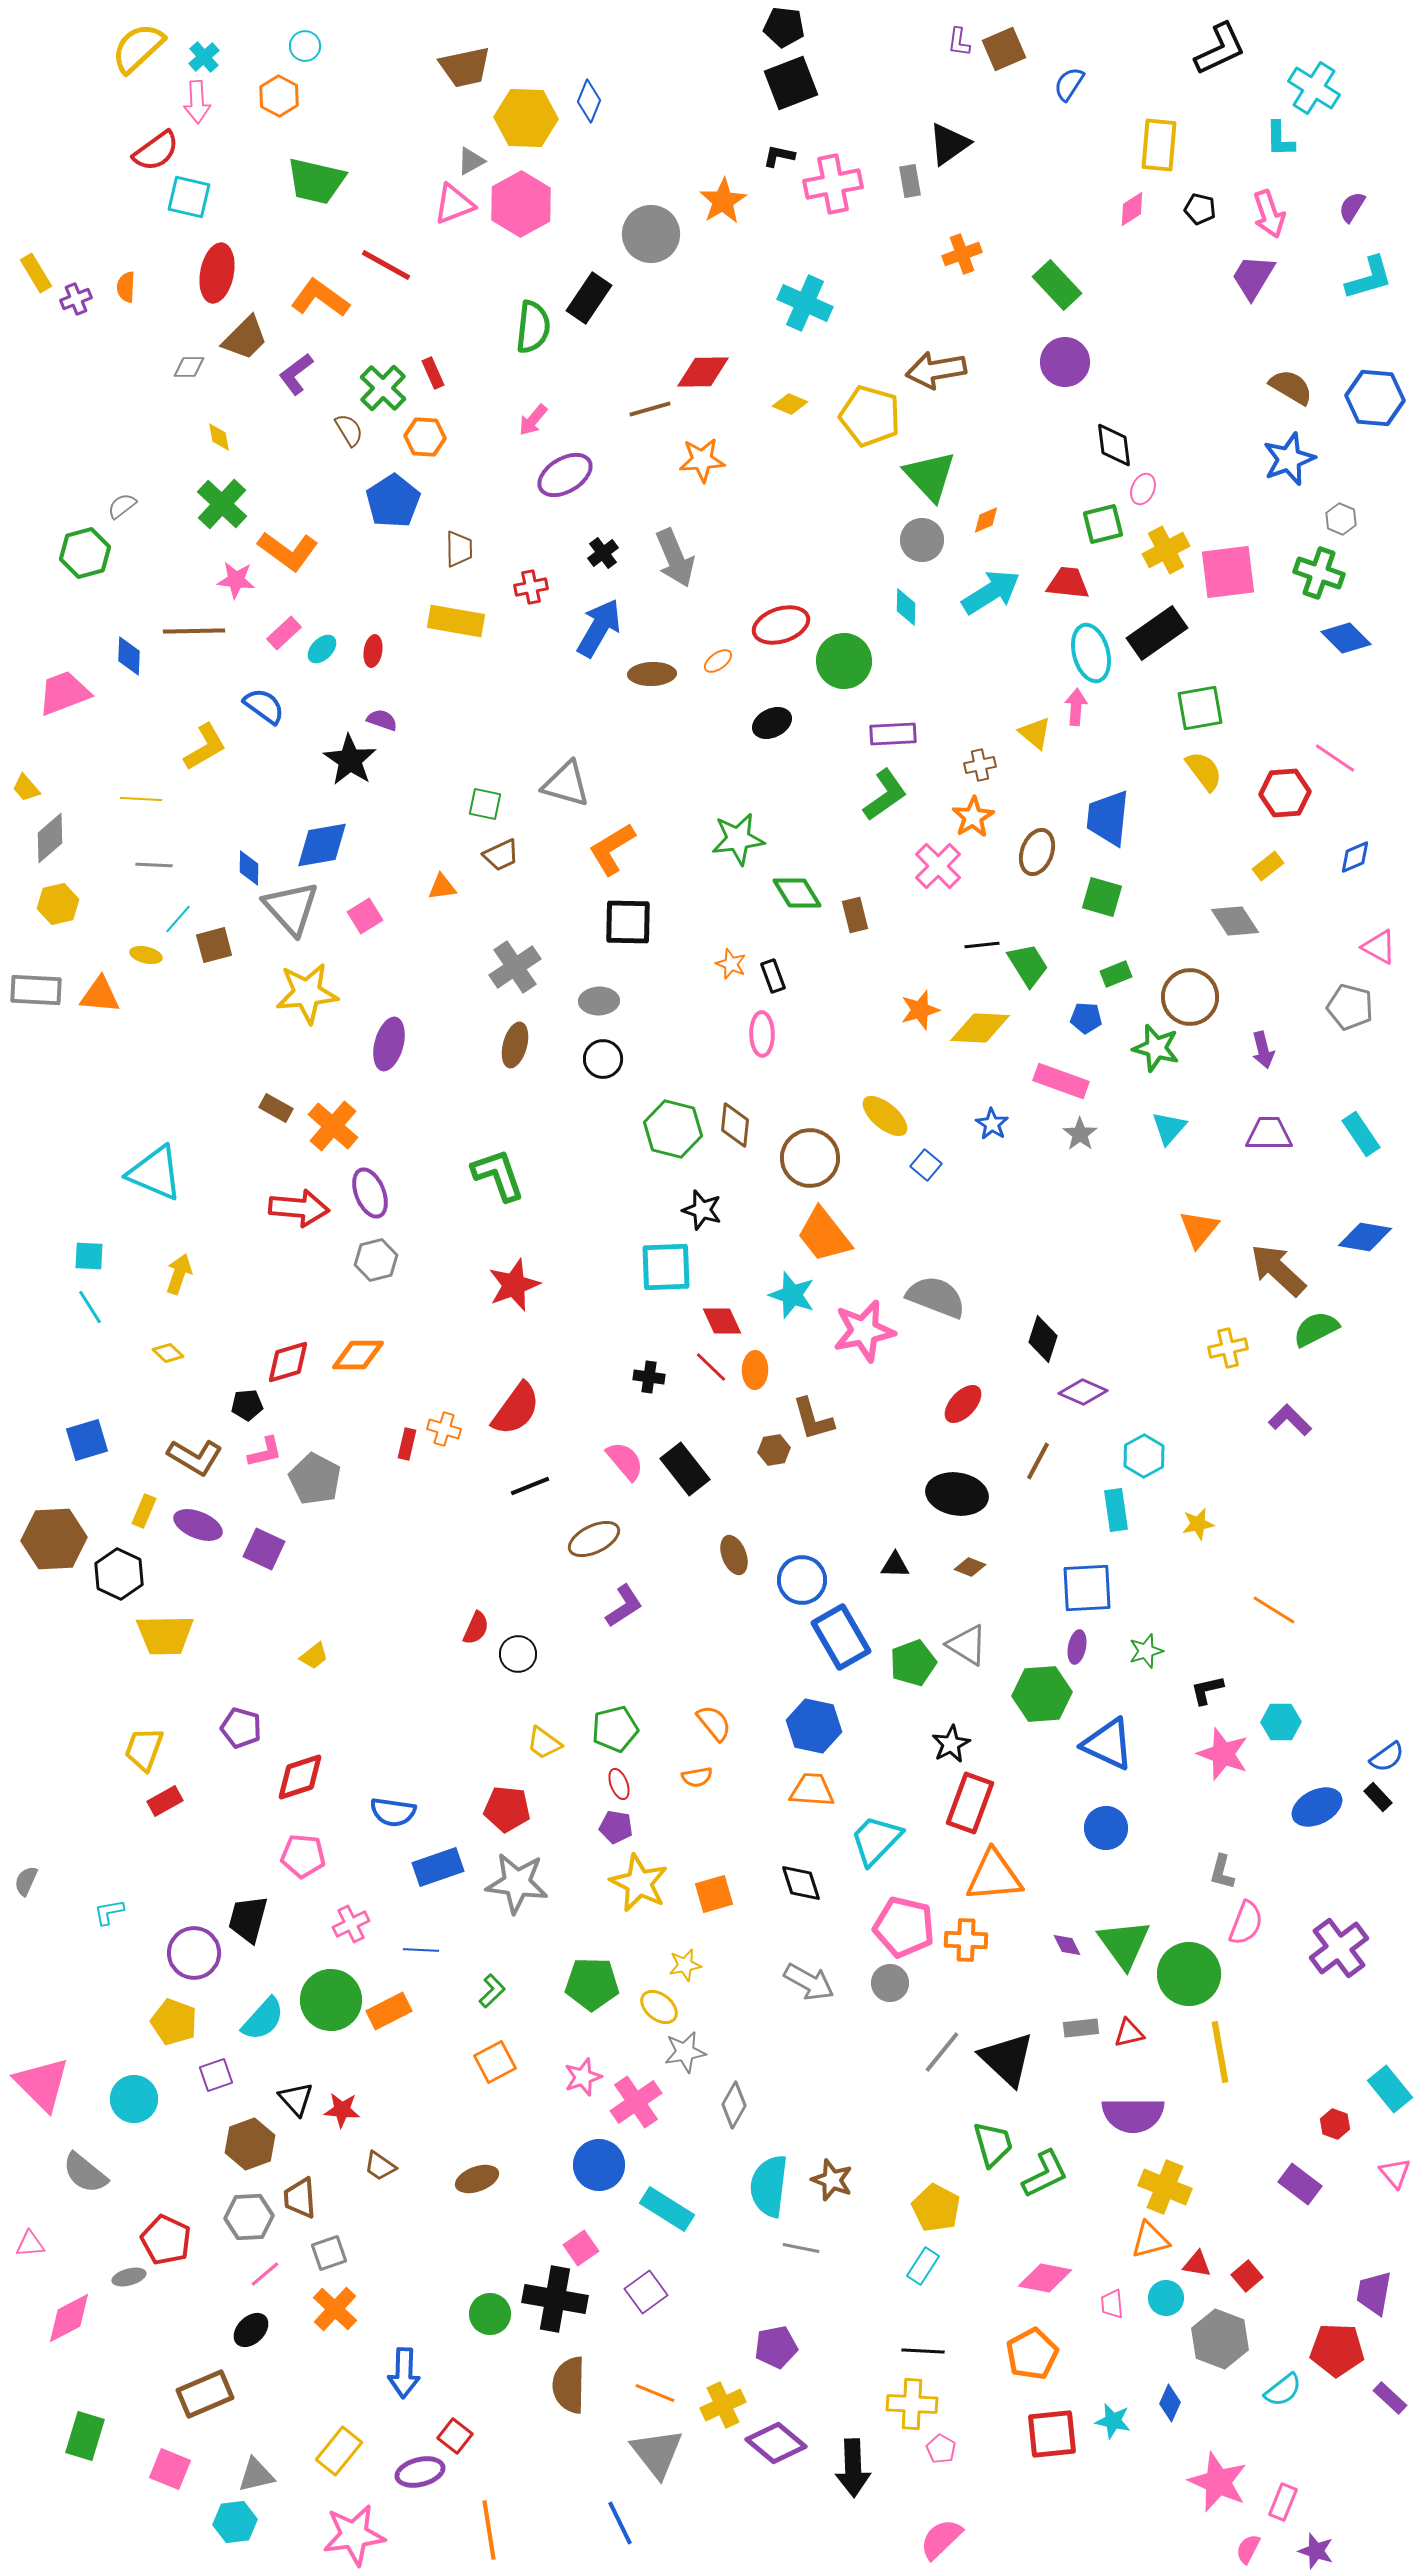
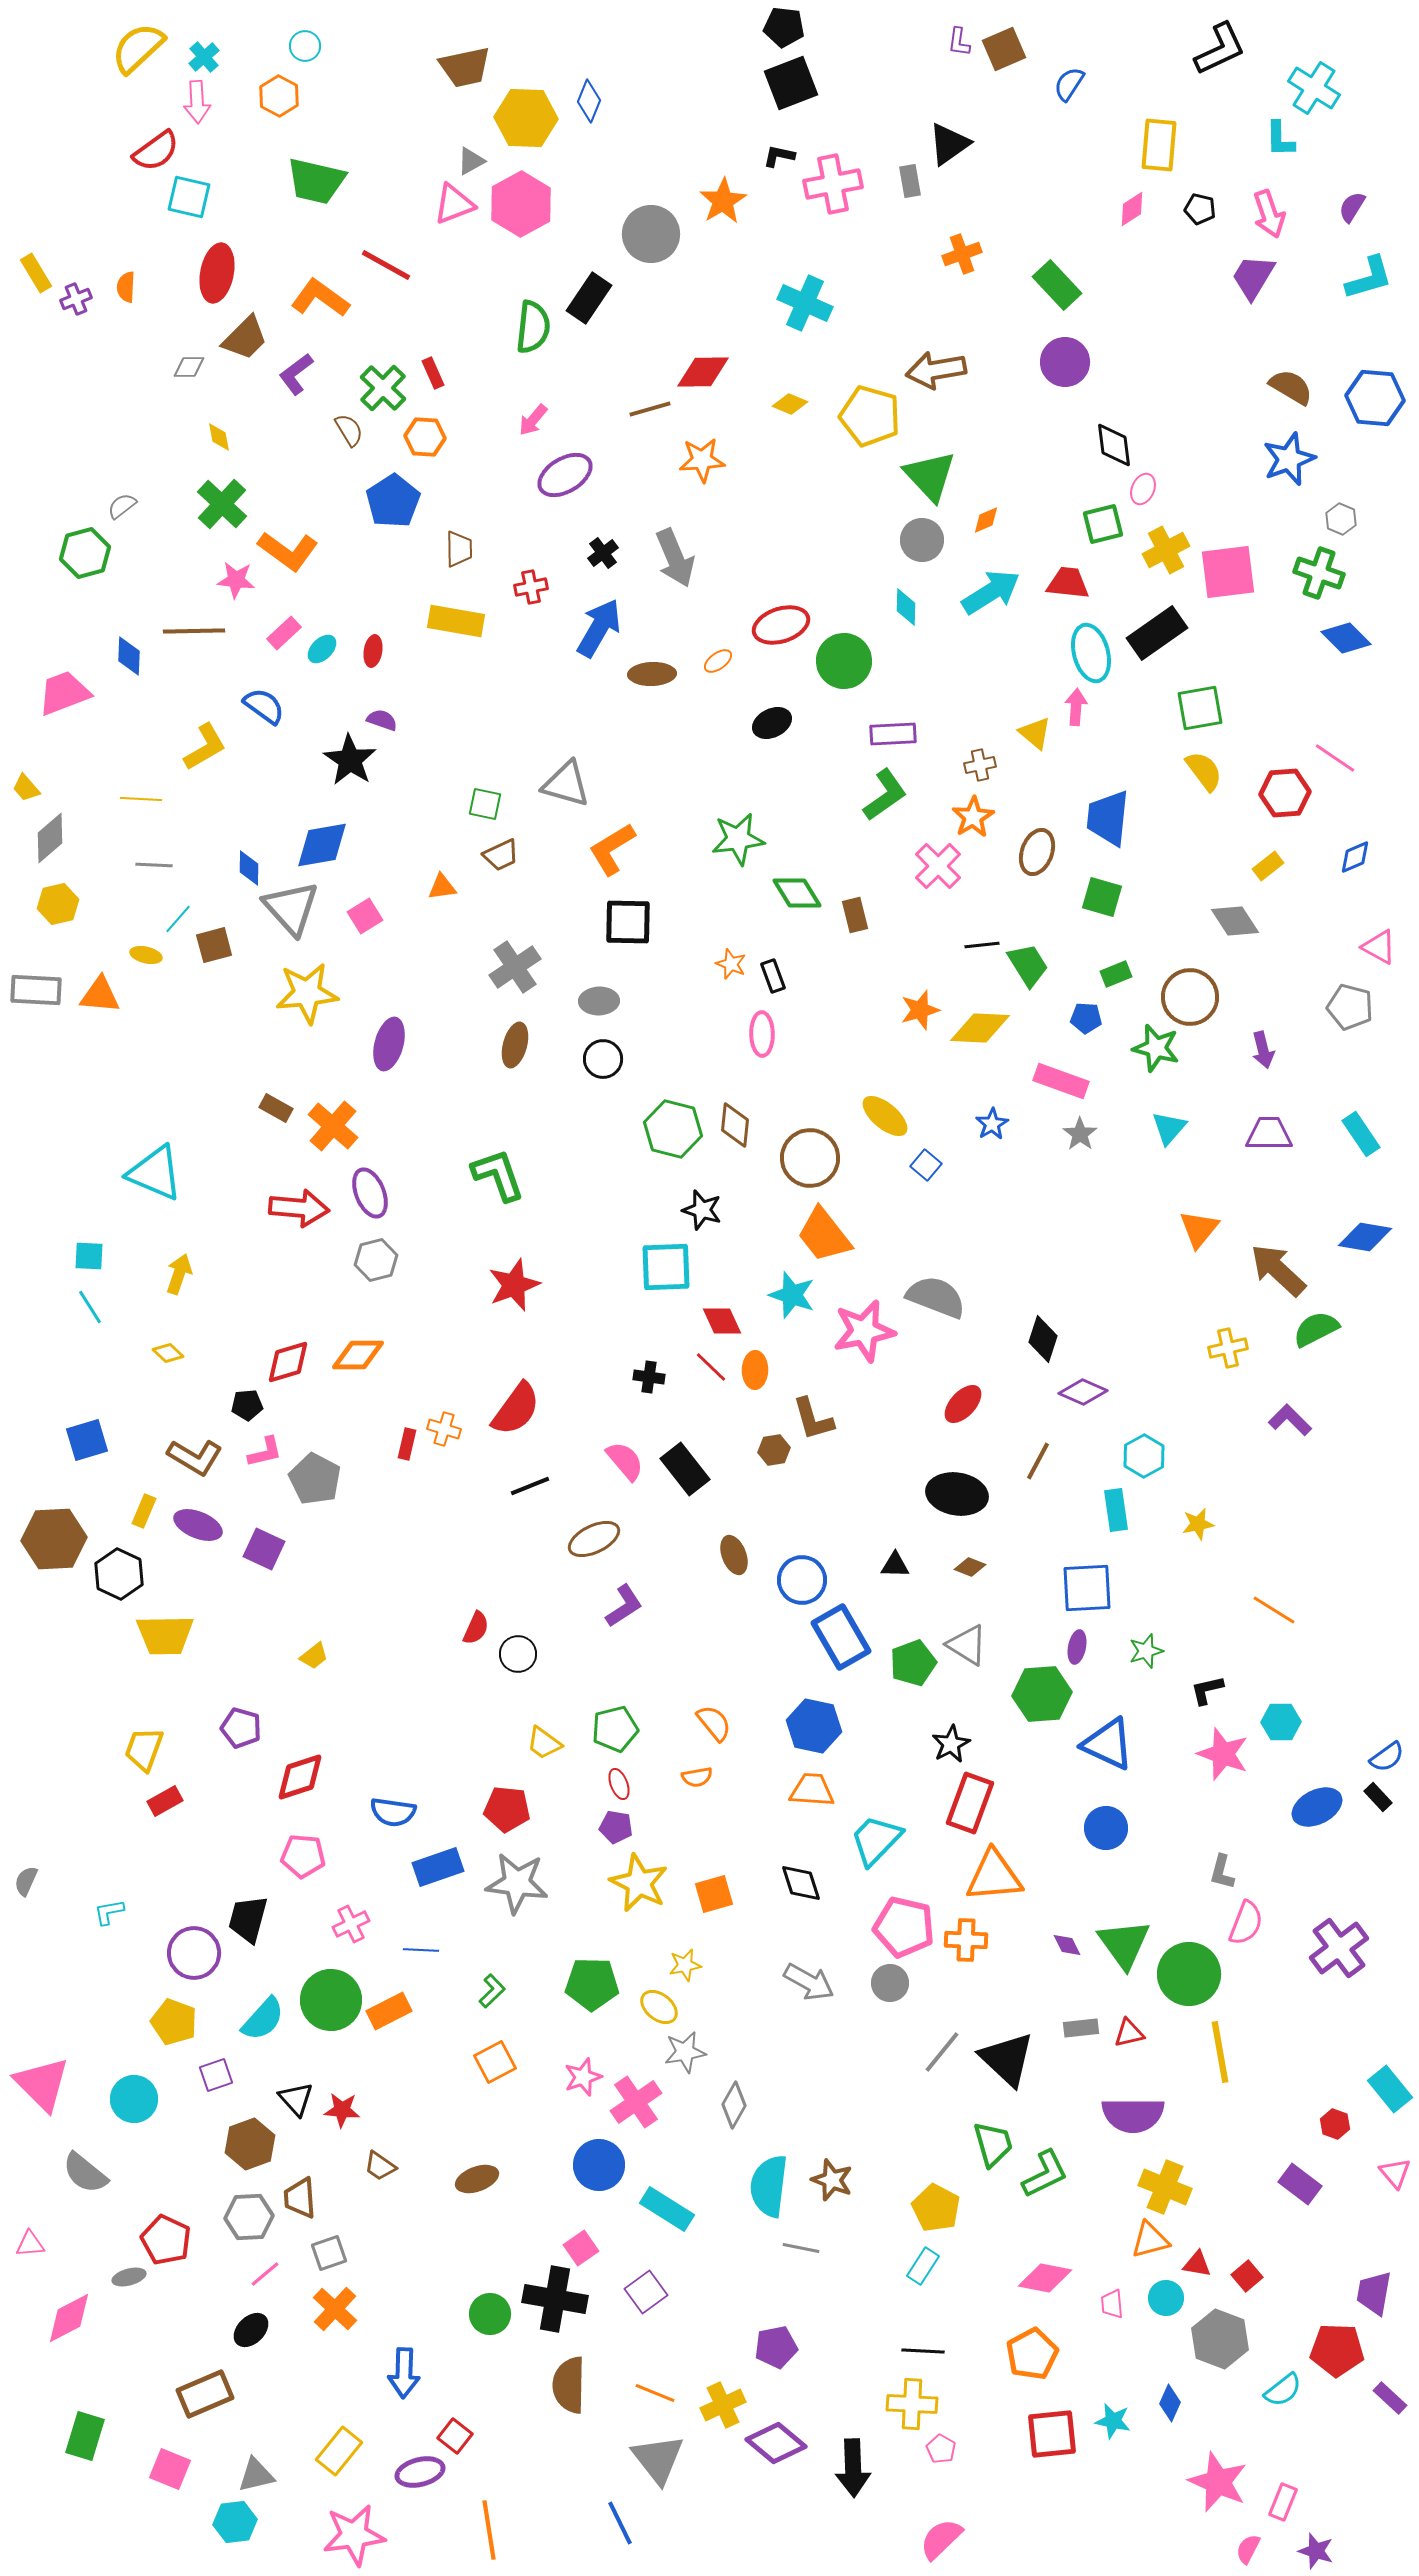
blue star at (992, 1124): rotated 8 degrees clockwise
gray triangle at (657, 2453): moved 1 px right, 6 px down
